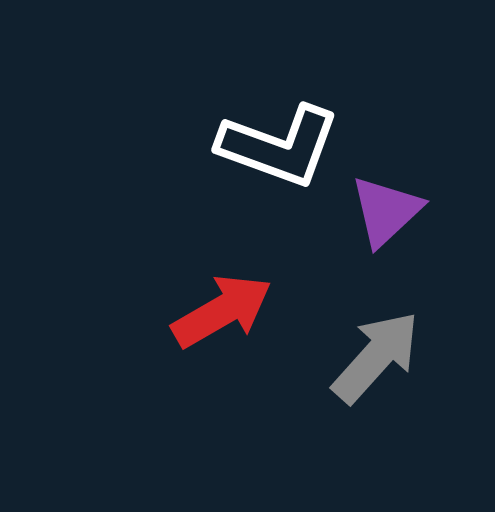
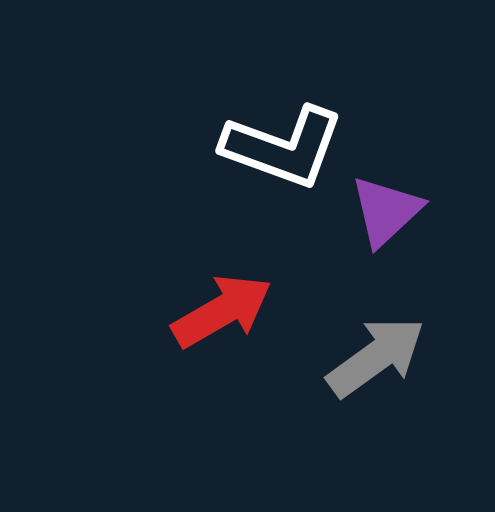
white L-shape: moved 4 px right, 1 px down
gray arrow: rotated 12 degrees clockwise
